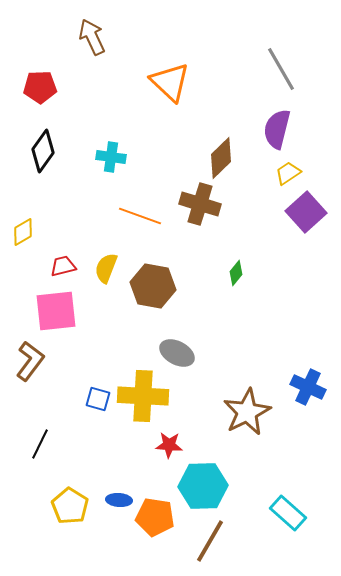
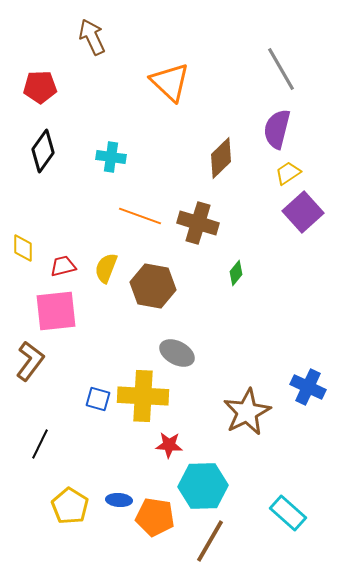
brown cross: moved 2 px left, 19 px down
purple square: moved 3 px left
yellow diamond: moved 16 px down; rotated 60 degrees counterclockwise
